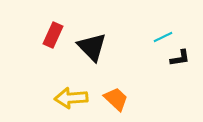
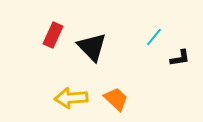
cyan line: moved 9 px left; rotated 24 degrees counterclockwise
